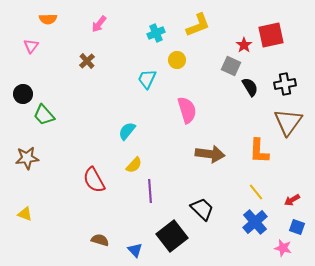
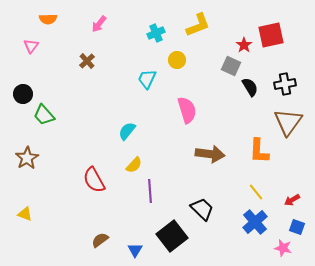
brown star: rotated 25 degrees counterclockwise
brown semicircle: rotated 54 degrees counterclockwise
blue triangle: rotated 14 degrees clockwise
